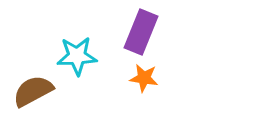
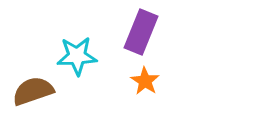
orange star: moved 1 px right, 3 px down; rotated 24 degrees clockwise
brown semicircle: rotated 9 degrees clockwise
